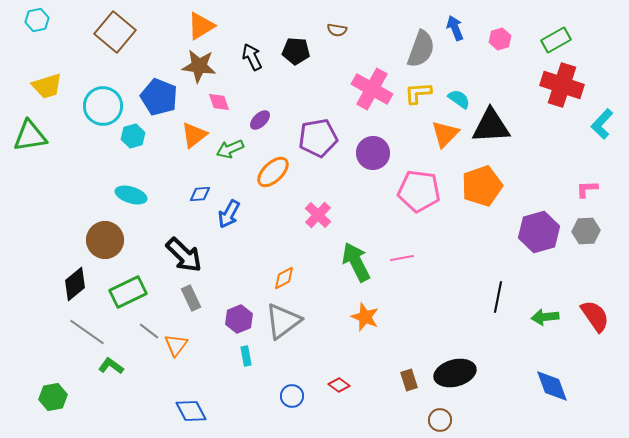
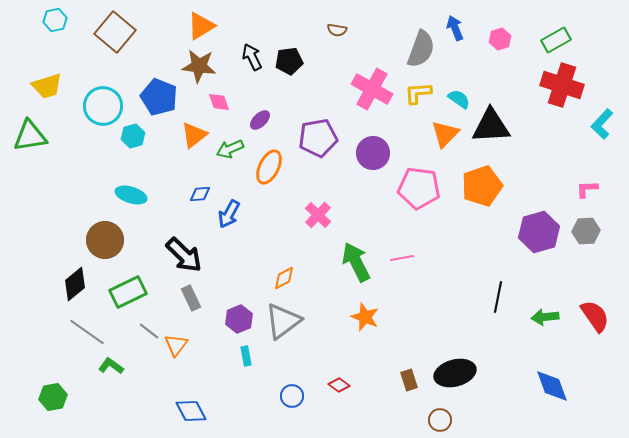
cyan hexagon at (37, 20): moved 18 px right
black pentagon at (296, 51): moved 7 px left, 10 px down; rotated 12 degrees counterclockwise
orange ellipse at (273, 172): moved 4 px left, 5 px up; rotated 20 degrees counterclockwise
pink pentagon at (419, 191): moved 3 px up
